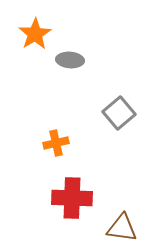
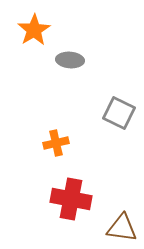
orange star: moved 1 px left, 4 px up
gray square: rotated 24 degrees counterclockwise
red cross: moved 1 px left, 1 px down; rotated 9 degrees clockwise
